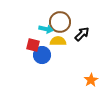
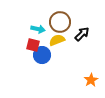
cyan arrow: moved 8 px left
yellow semicircle: moved 1 px left, 1 px up; rotated 21 degrees counterclockwise
